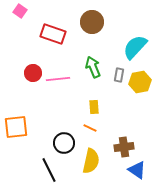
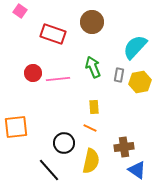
black line: rotated 15 degrees counterclockwise
